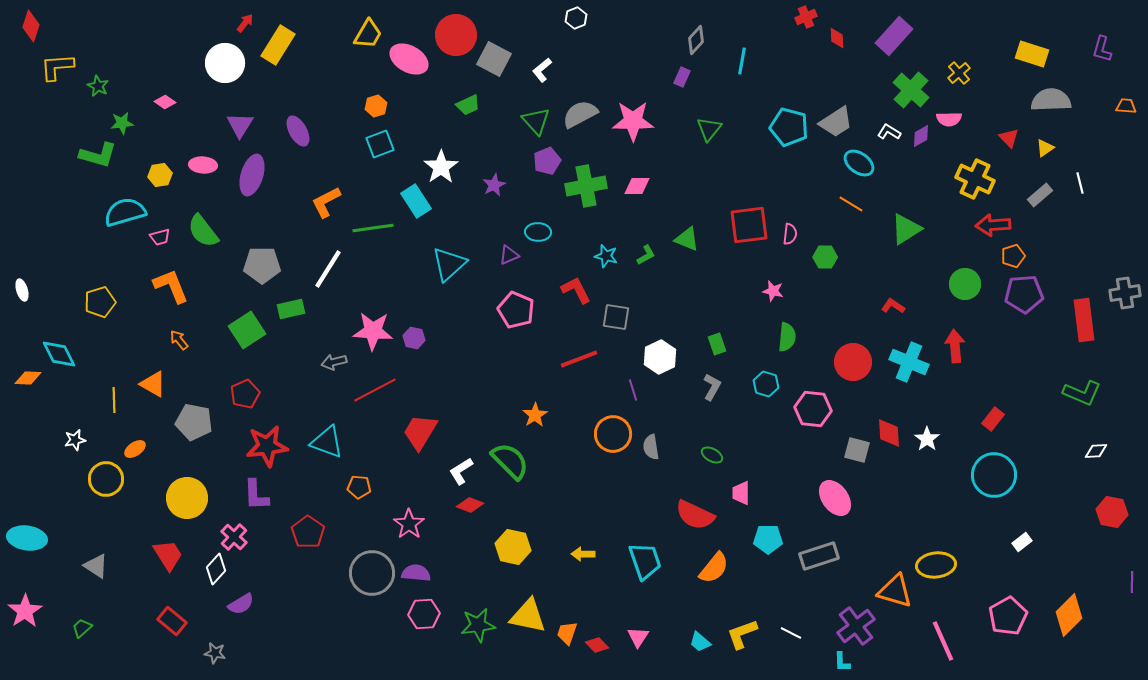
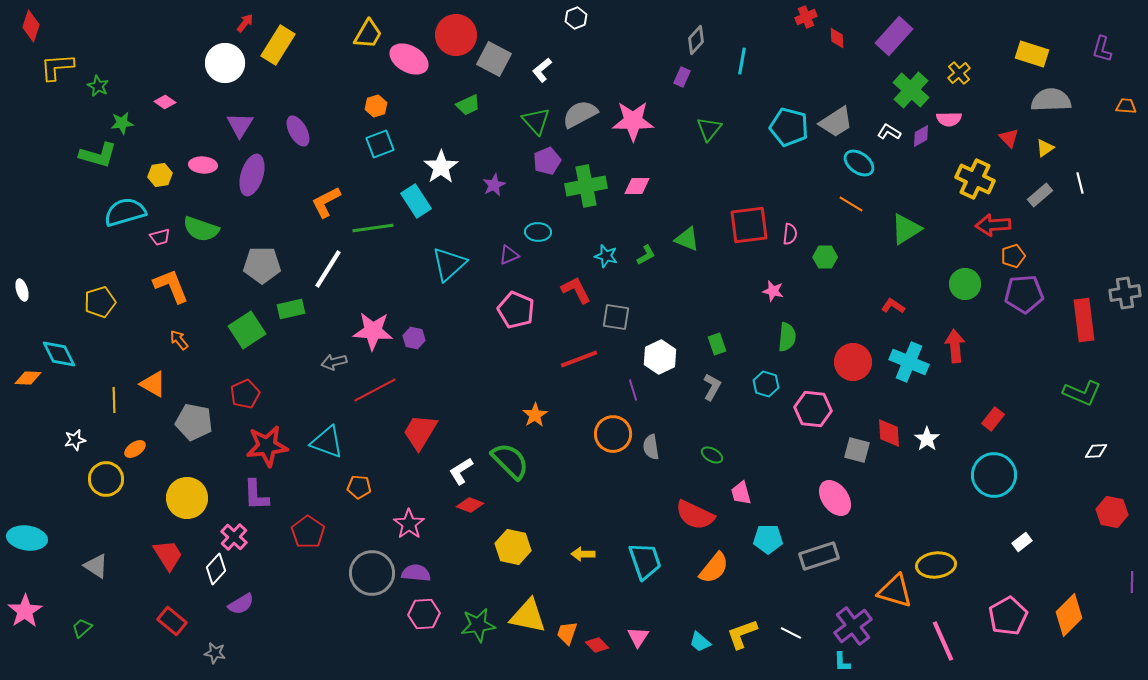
green semicircle at (203, 231): moved 2 px left, 2 px up; rotated 33 degrees counterclockwise
pink trapezoid at (741, 493): rotated 15 degrees counterclockwise
purple cross at (856, 626): moved 3 px left
